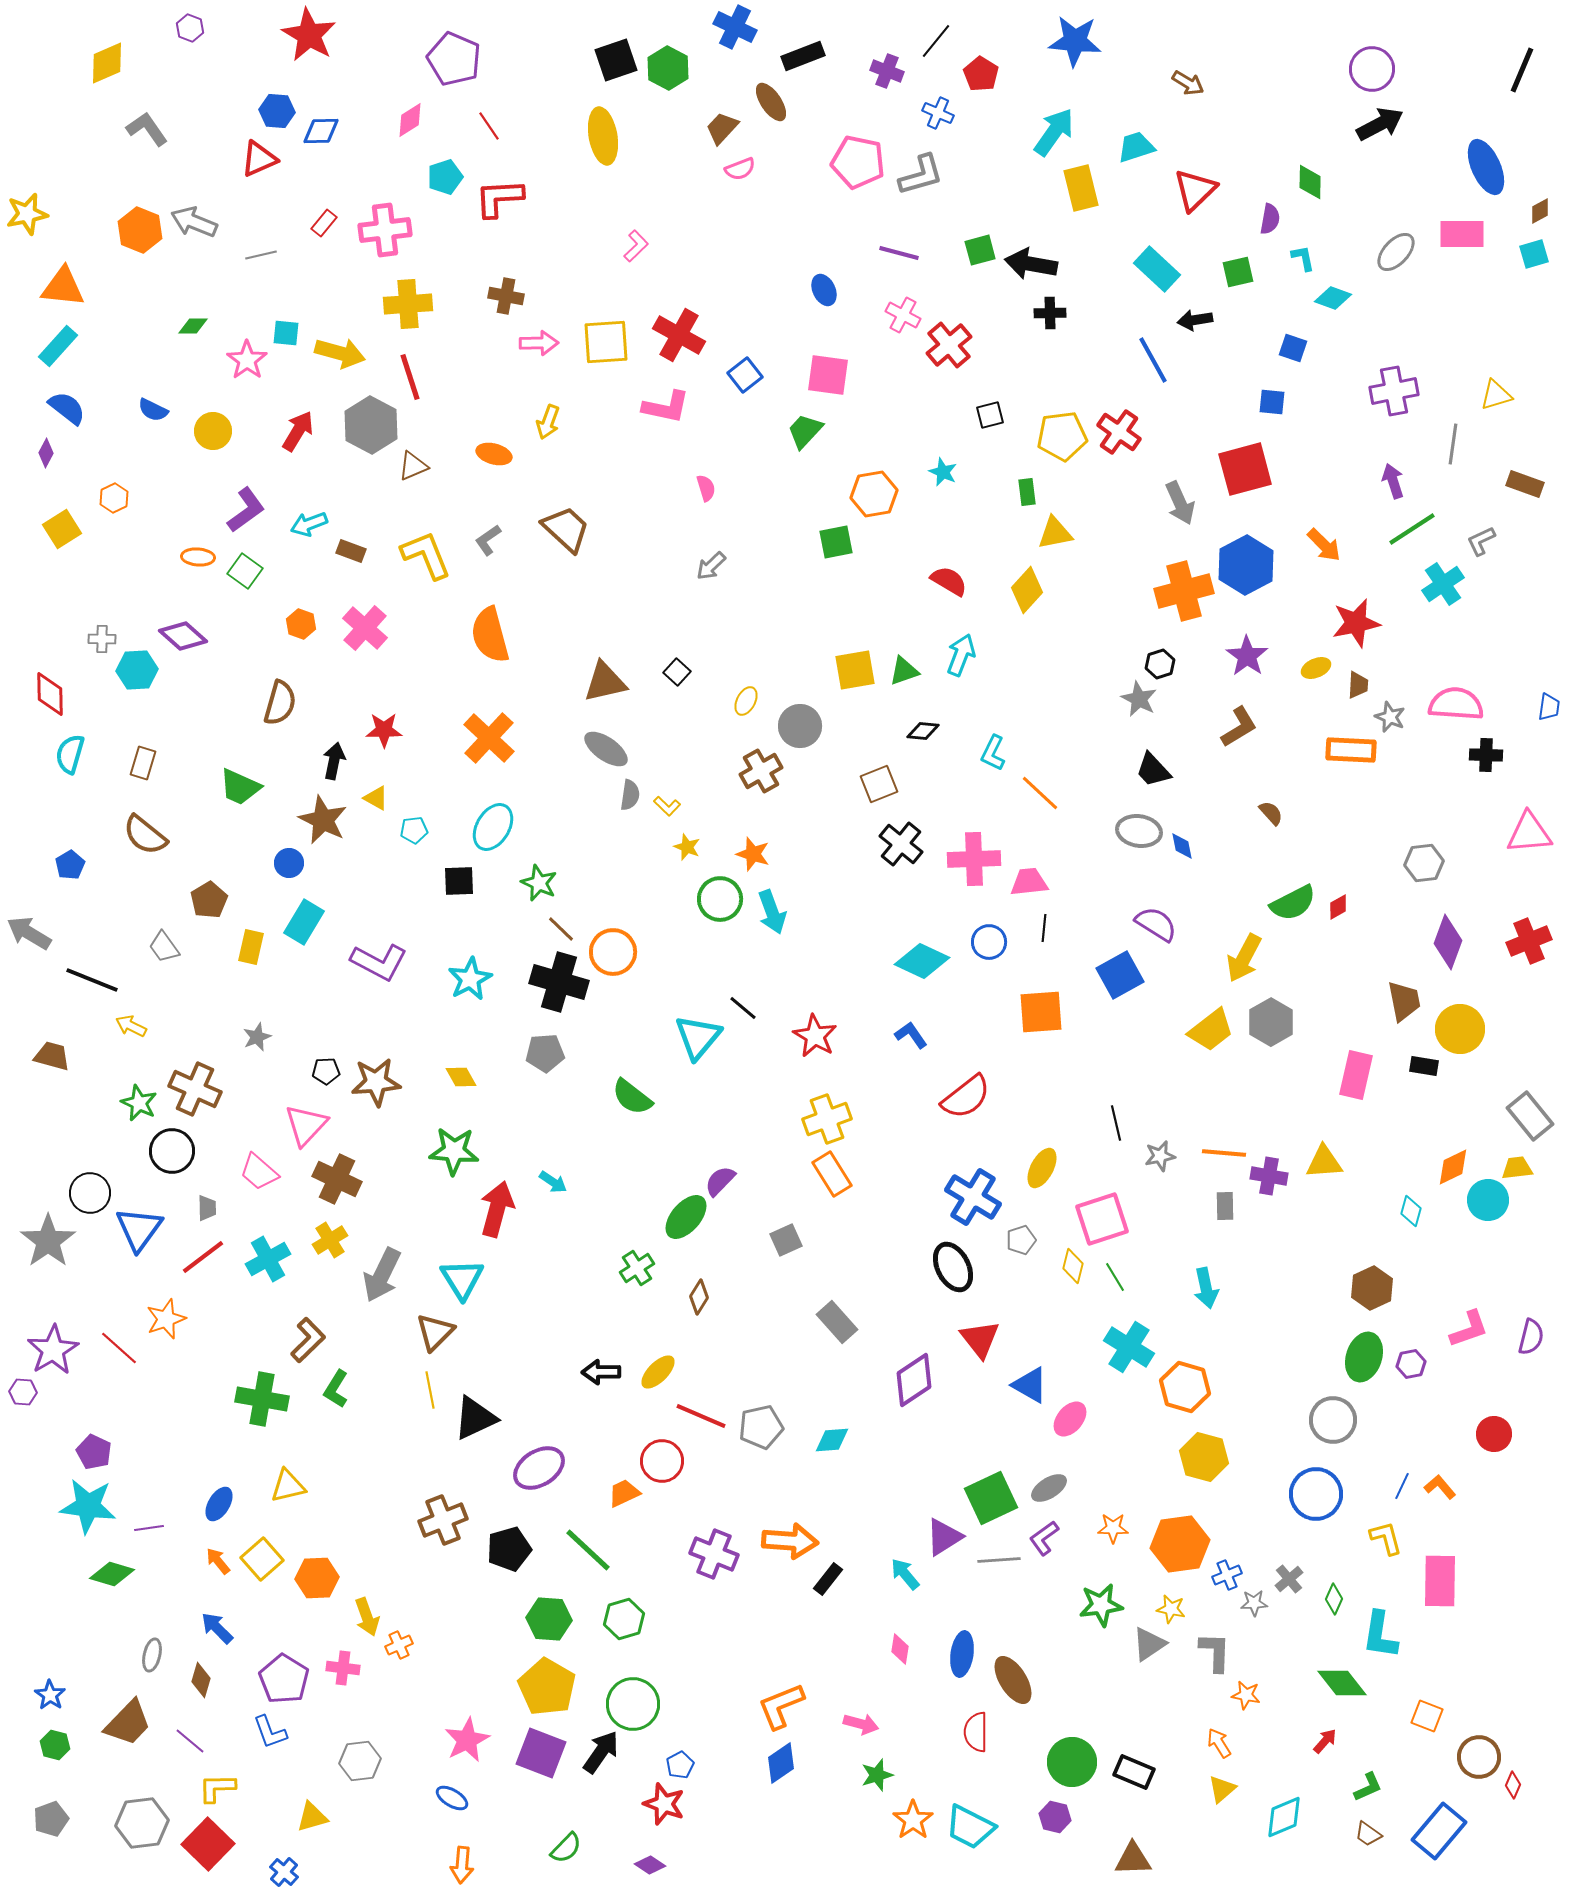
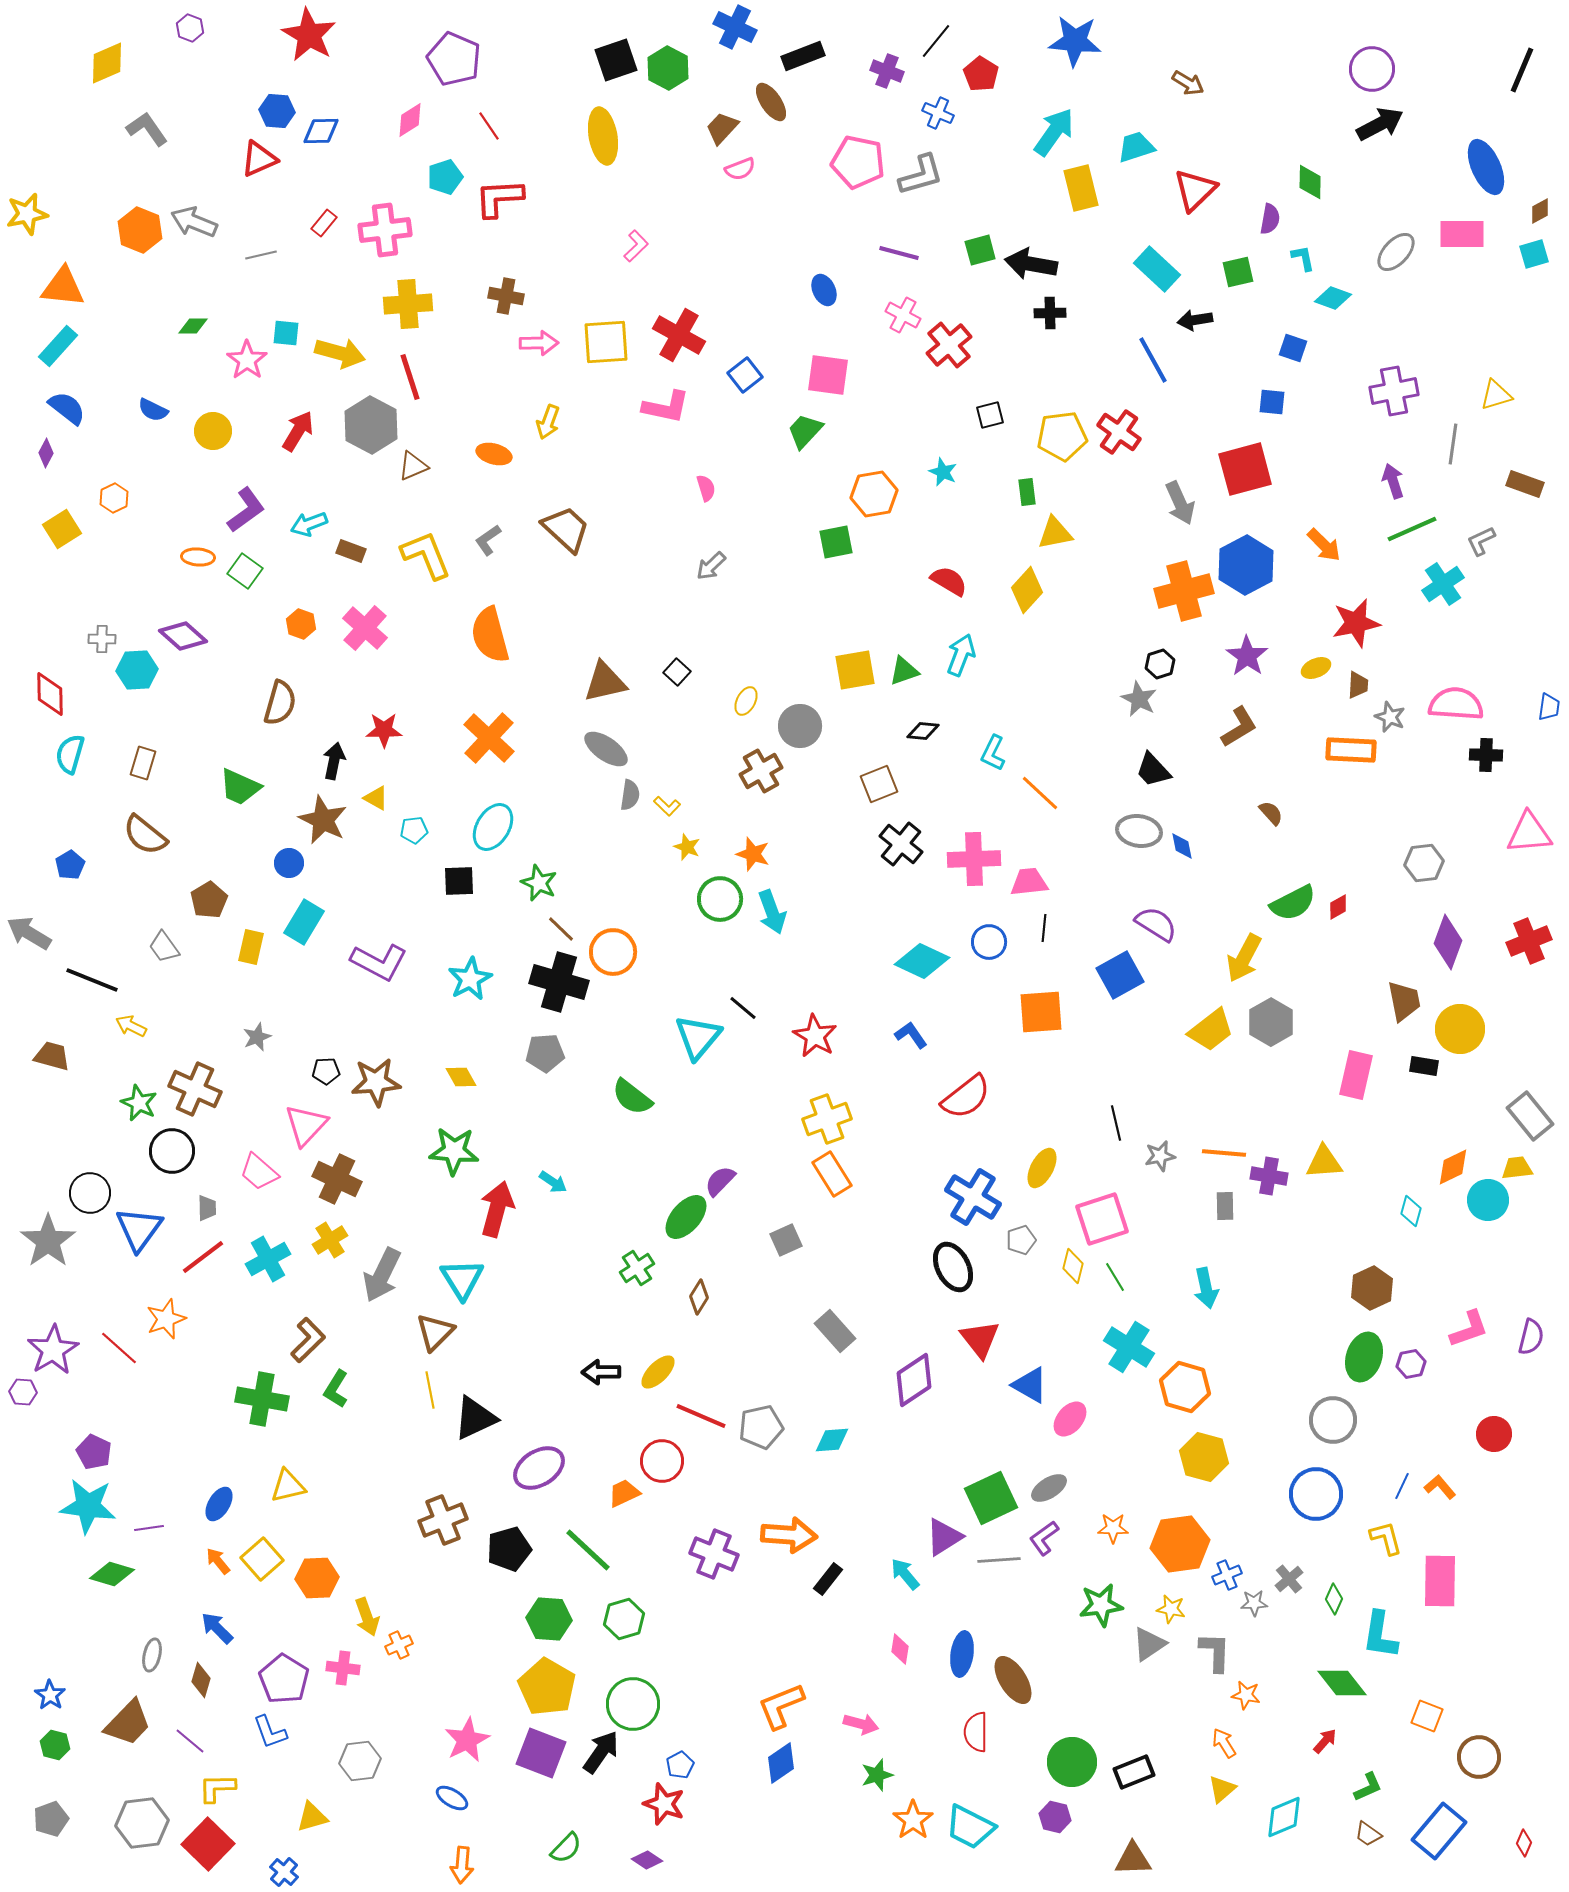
green line at (1412, 529): rotated 9 degrees clockwise
gray rectangle at (837, 1322): moved 2 px left, 9 px down
orange arrow at (790, 1541): moved 1 px left, 6 px up
orange arrow at (1219, 1743): moved 5 px right
black rectangle at (1134, 1772): rotated 45 degrees counterclockwise
red diamond at (1513, 1785): moved 11 px right, 58 px down
purple diamond at (650, 1865): moved 3 px left, 5 px up
